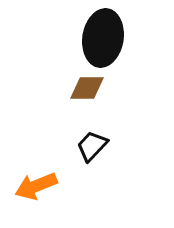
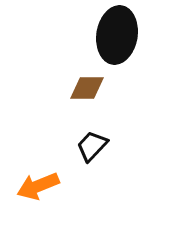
black ellipse: moved 14 px right, 3 px up
orange arrow: moved 2 px right
